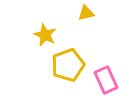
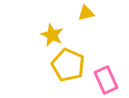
yellow star: moved 7 px right
yellow pentagon: rotated 28 degrees counterclockwise
